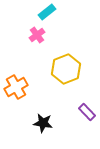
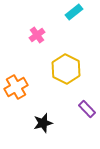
cyan rectangle: moved 27 px right
yellow hexagon: rotated 12 degrees counterclockwise
purple rectangle: moved 3 px up
black star: rotated 24 degrees counterclockwise
